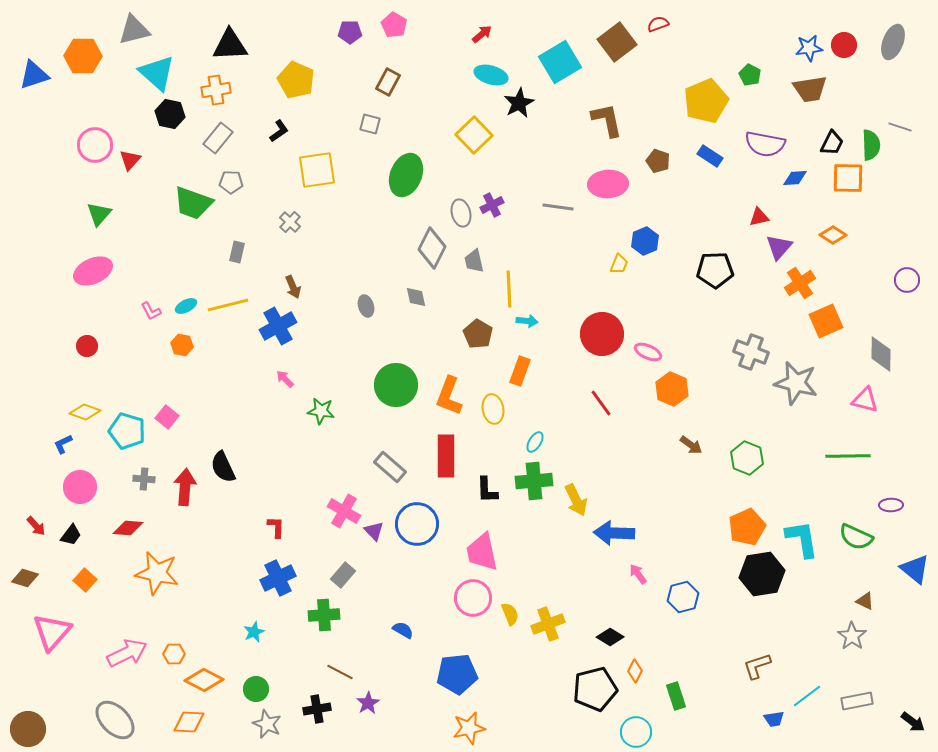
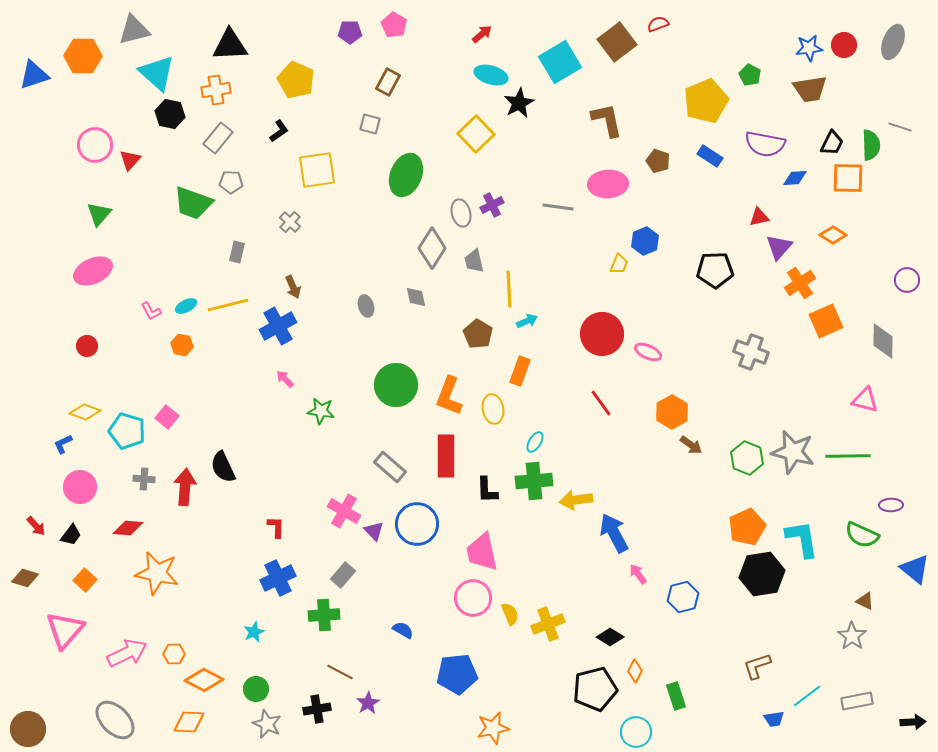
yellow square at (474, 135): moved 2 px right, 1 px up
gray diamond at (432, 248): rotated 6 degrees clockwise
cyan arrow at (527, 321): rotated 30 degrees counterclockwise
gray diamond at (881, 354): moved 2 px right, 13 px up
gray star at (796, 383): moved 3 px left, 69 px down
orange hexagon at (672, 389): moved 23 px down; rotated 8 degrees clockwise
yellow arrow at (576, 500): rotated 108 degrees clockwise
blue arrow at (614, 533): rotated 60 degrees clockwise
green semicircle at (856, 537): moved 6 px right, 2 px up
pink triangle at (52, 632): moved 13 px right, 2 px up
black arrow at (913, 722): rotated 40 degrees counterclockwise
orange star at (469, 728): moved 24 px right
